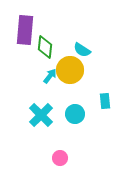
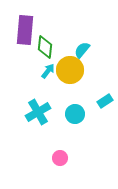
cyan semicircle: rotated 96 degrees clockwise
cyan arrow: moved 2 px left, 5 px up
cyan rectangle: rotated 63 degrees clockwise
cyan cross: moved 3 px left, 3 px up; rotated 15 degrees clockwise
